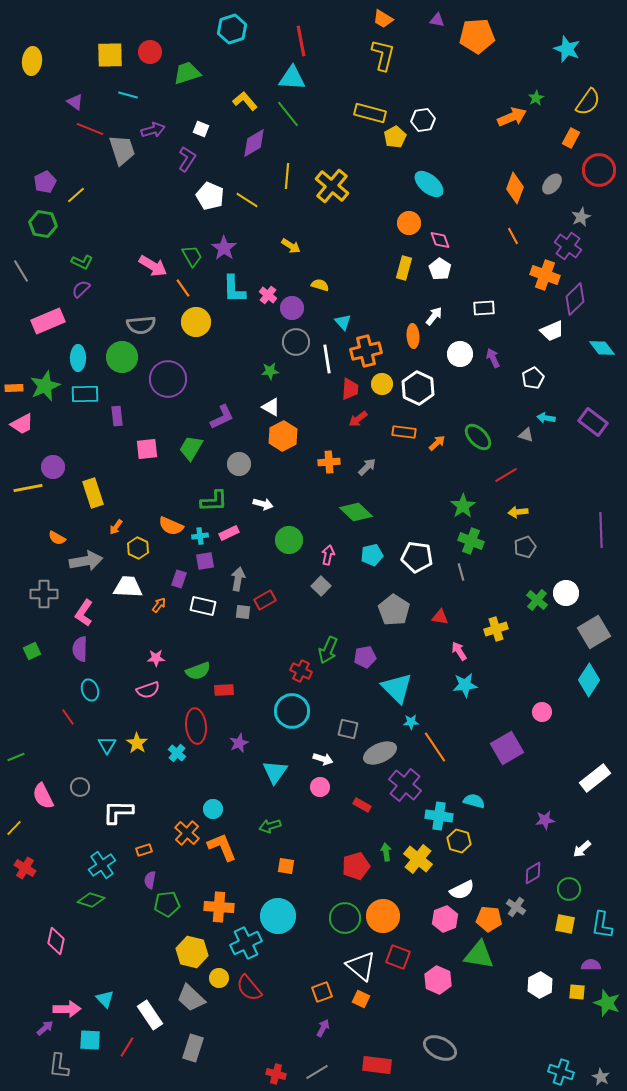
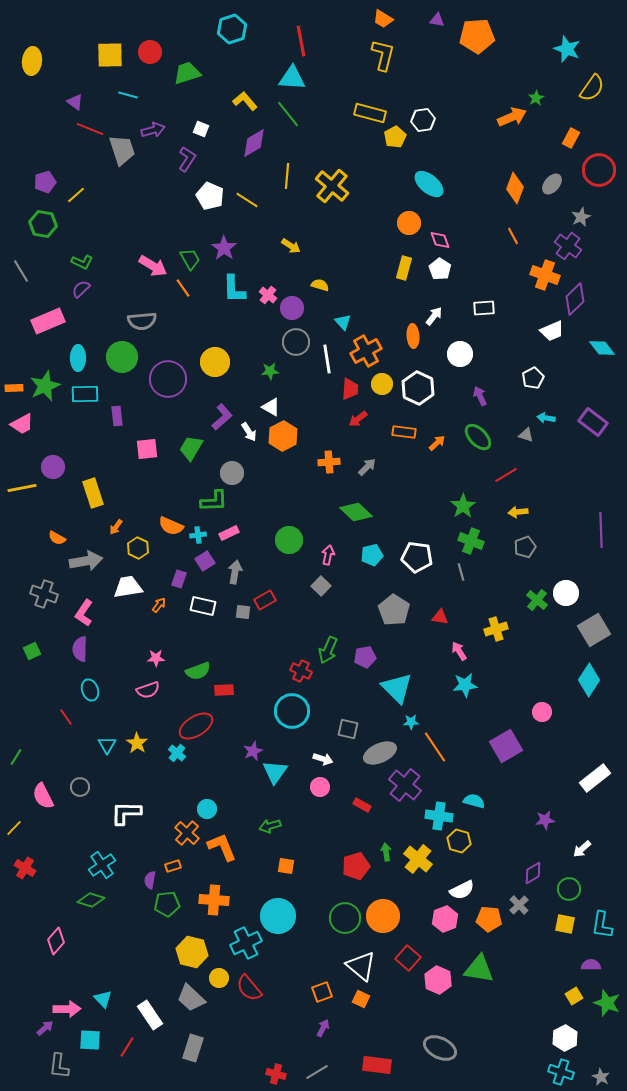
yellow semicircle at (588, 102): moved 4 px right, 14 px up
purple pentagon at (45, 182): rotated 10 degrees clockwise
green trapezoid at (192, 256): moved 2 px left, 3 px down
yellow circle at (196, 322): moved 19 px right, 40 px down
gray semicircle at (141, 325): moved 1 px right, 4 px up
orange cross at (366, 351): rotated 16 degrees counterclockwise
purple arrow at (493, 358): moved 13 px left, 38 px down
purple L-shape at (222, 417): rotated 16 degrees counterclockwise
gray circle at (239, 464): moved 7 px left, 9 px down
yellow line at (28, 488): moved 6 px left
white arrow at (263, 504): moved 14 px left, 72 px up; rotated 42 degrees clockwise
cyan cross at (200, 536): moved 2 px left, 1 px up
purple square at (205, 561): rotated 24 degrees counterclockwise
gray arrow at (238, 579): moved 3 px left, 7 px up
white trapezoid at (128, 587): rotated 12 degrees counterclockwise
gray cross at (44, 594): rotated 20 degrees clockwise
gray square at (594, 632): moved 2 px up
red line at (68, 717): moved 2 px left
red ellipse at (196, 726): rotated 64 degrees clockwise
purple star at (239, 743): moved 14 px right, 8 px down
purple square at (507, 748): moved 1 px left, 2 px up
green line at (16, 757): rotated 36 degrees counterclockwise
cyan circle at (213, 809): moved 6 px left
white L-shape at (118, 812): moved 8 px right, 1 px down
orange rectangle at (144, 850): moved 29 px right, 16 px down
orange cross at (219, 907): moved 5 px left, 7 px up
gray cross at (516, 907): moved 3 px right, 2 px up; rotated 12 degrees clockwise
pink diamond at (56, 941): rotated 28 degrees clockwise
green triangle at (479, 955): moved 14 px down
red square at (398, 957): moved 10 px right, 1 px down; rotated 20 degrees clockwise
white hexagon at (540, 985): moved 25 px right, 53 px down
yellow square at (577, 992): moved 3 px left, 4 px down; rotated 36 degrees counterclockwise
cyan triangle at (105, 999): moved 2 px left
